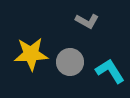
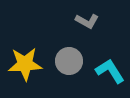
yellow star: moved 6 px left, 10 px down
gray circle: moved 1 px left, 1 px up
